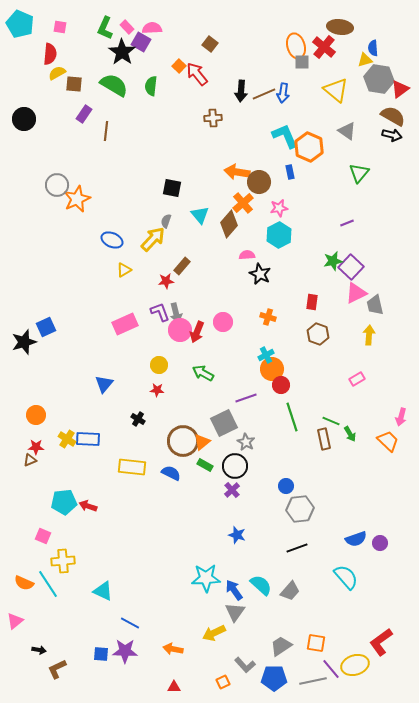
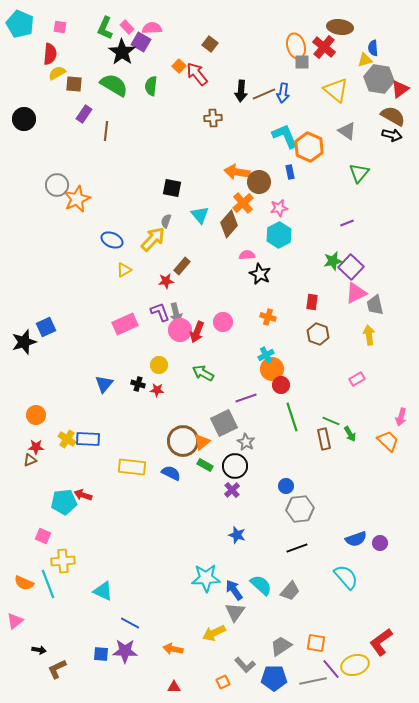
yellow arrow at (369, 335): rotated 12 degrees counterclockwise
black cross at (138, 419): moved 35 px up; rotated 16 degrees counterclockwise
red arrow at (88, 506): moved 5 px left, 11 px up
cyan line at (48, 584): rotated 12 degrees clockwise
